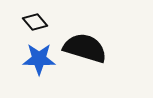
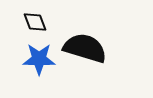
black diamond: rotated 20 degrees clockwise
